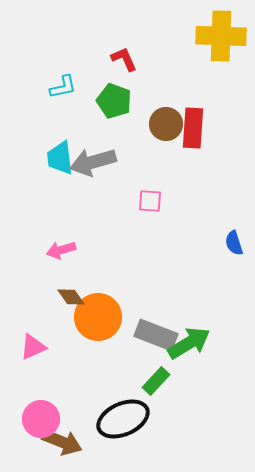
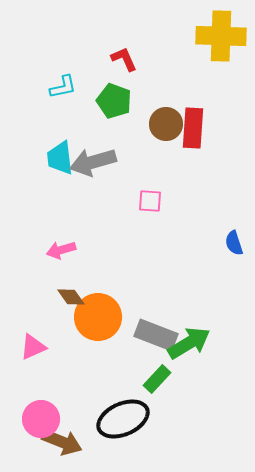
green rectangle: moved 1 px right, 2 px up
